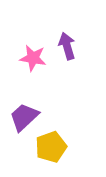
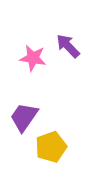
purple arrow: moved 1 px right; rotated 28 degrees counterclockwise
purple trapezoid: rotated 12 degrees counterclockwise
